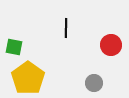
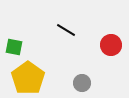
black line: moved 2 px down; rotated 60 degrees counterclockwise
gray circle: moved 12 px left
